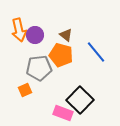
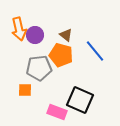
orange arrow: moved 1 px up
blue line: moved 1 px left, 1 px up
orange square: rotated 24 degrees clockwise
black square: rotated 20 degrees counterclockwise
pink rectangle: moved 6 px left, 1 px up
